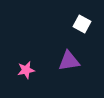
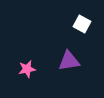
pink star: moved 1 px right, 1 px up
